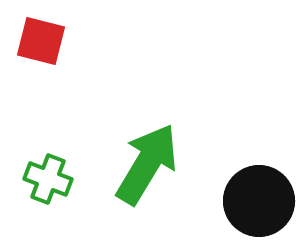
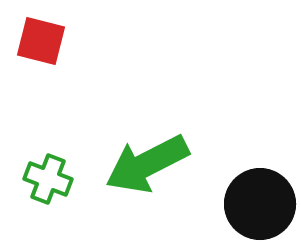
green arrow: rotated 148 degrees counterclockwise
black circle: moved 1 px right, 3 px down
